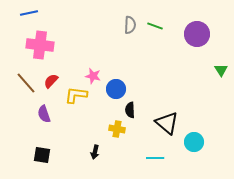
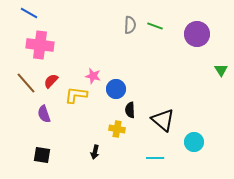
blue line: rotated 42 degrees clockwise
black triangle: moved 4 px left, 3 px up
